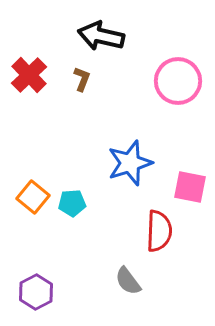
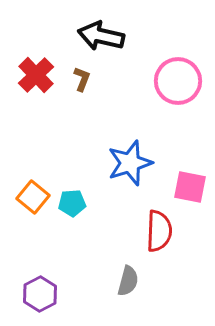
red cross: moved 7 px right
gray semicircle: rotated 128 degrees counterclockwise
purple hexagon: moved 4 px right, 2 px down
